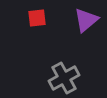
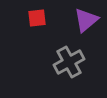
gray cross: moved 5 px right, 16 px up
